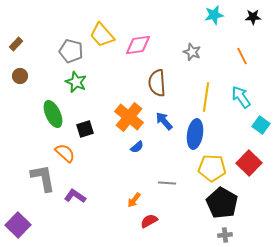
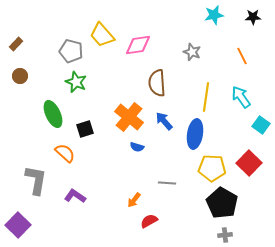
blue semicircle: rotated 56 degrees clockwise
gray L-shape: moved 7 px left, 2 px down; rotated 20 degrees clockwise
